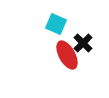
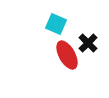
black cross: moved 5 px right
